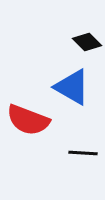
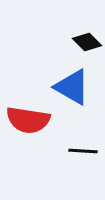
red semicircle: rotated 12 degrees counterclockwise
black line: moved 2 px up
